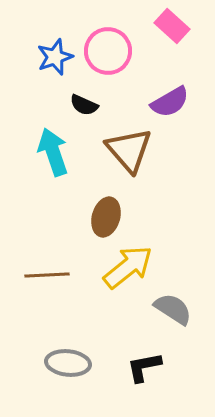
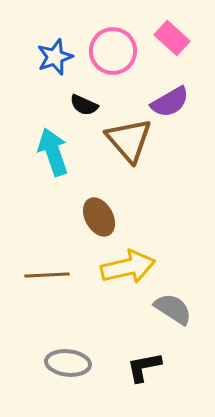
pink rectangle: moved 12 px down
pink circle: moved 5 px right
brown triangle: moved 10 px up
brown ellipse: moved 7 px left; rotated 45 degrees counterclockwise
yellow arrow: rotated 26 degrees clockwise
